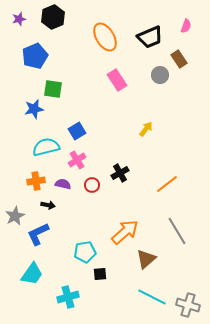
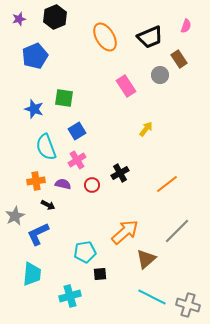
black hexagon: moved 2 px right
pink rectangle: moved 9 px right, 6 px down
green square: moved 11 px right, 9 px down
blue star: rotated 30 degrees clockwise
cyan semicircle: rotated 96 degrees counterclockwise
black arrow: rotated 16 degrees clockwise
gray line: rotated 76 degrees clockwise
cyan trapezoid: rotated 30 degrees counterclockwise
cyan cross: moved 2 px right, 1 px up
